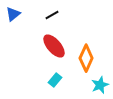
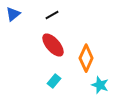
red ellipse: moved 1 px left, 1 px up
cyan rectangle: moved 1 px left, 1 px down
cyan star: rotated 30 degrees counterclockwise
